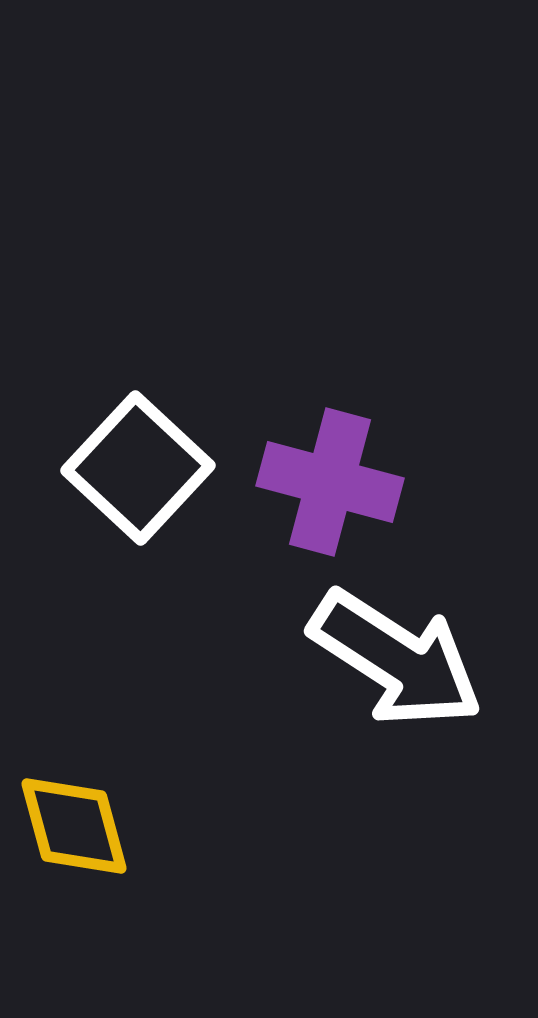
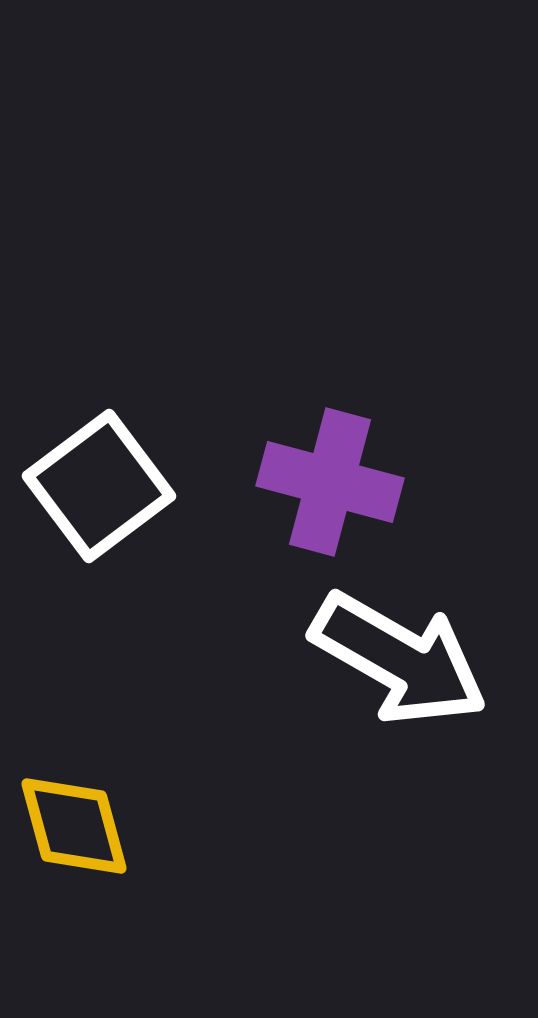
white square: moved 39 px left, 18 px down; rotated 10 degrees clockwise
white arrow: moved 3 px right; rotated 3 degrees counterclockwise
